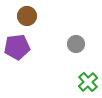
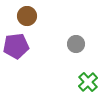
purple pentagon: moved 1 px left, 1 px up
